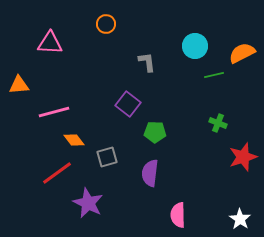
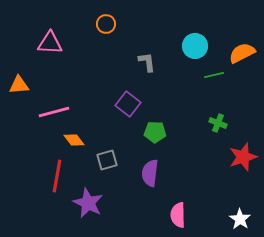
gray square: moved 3 px down
red line: moved 3 px down; rotated 44 degrees counterclockwise
